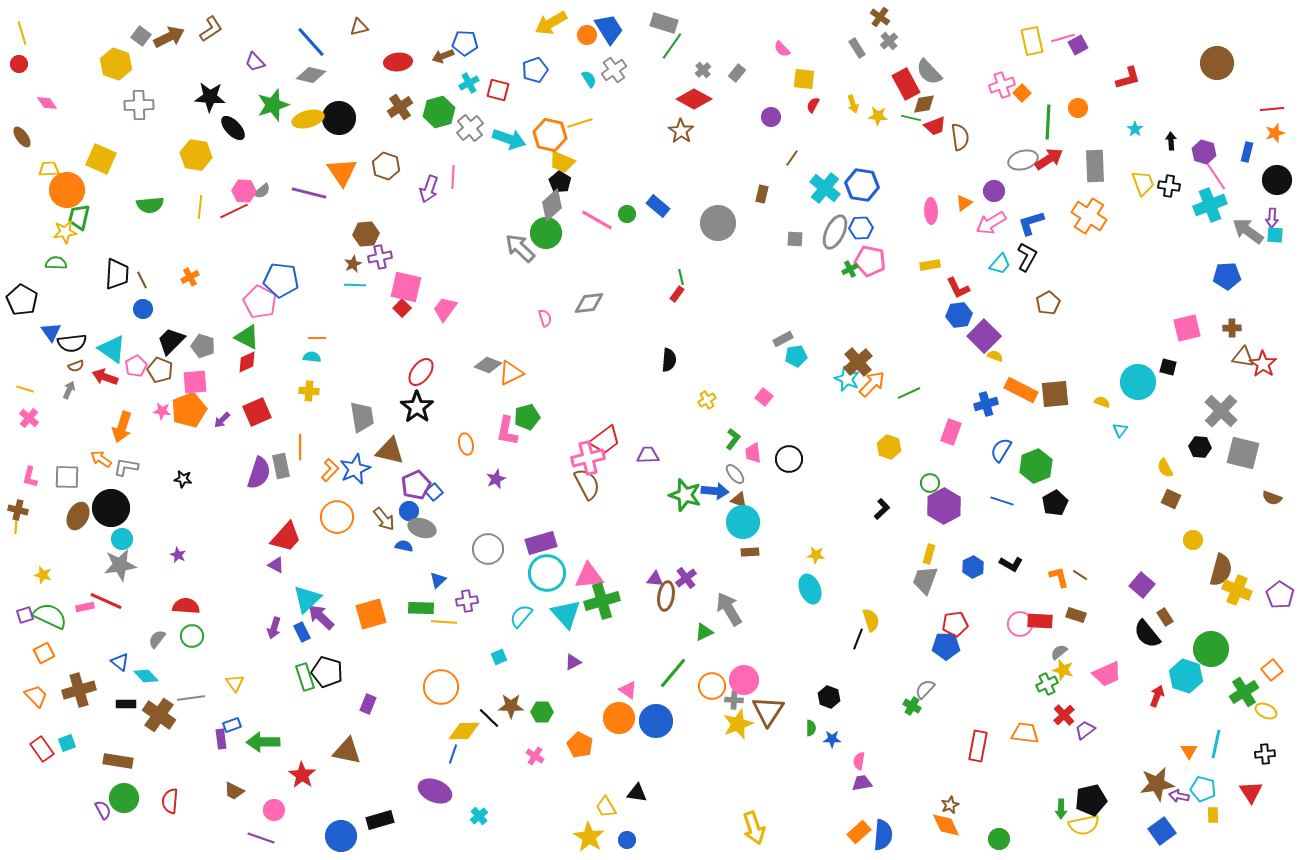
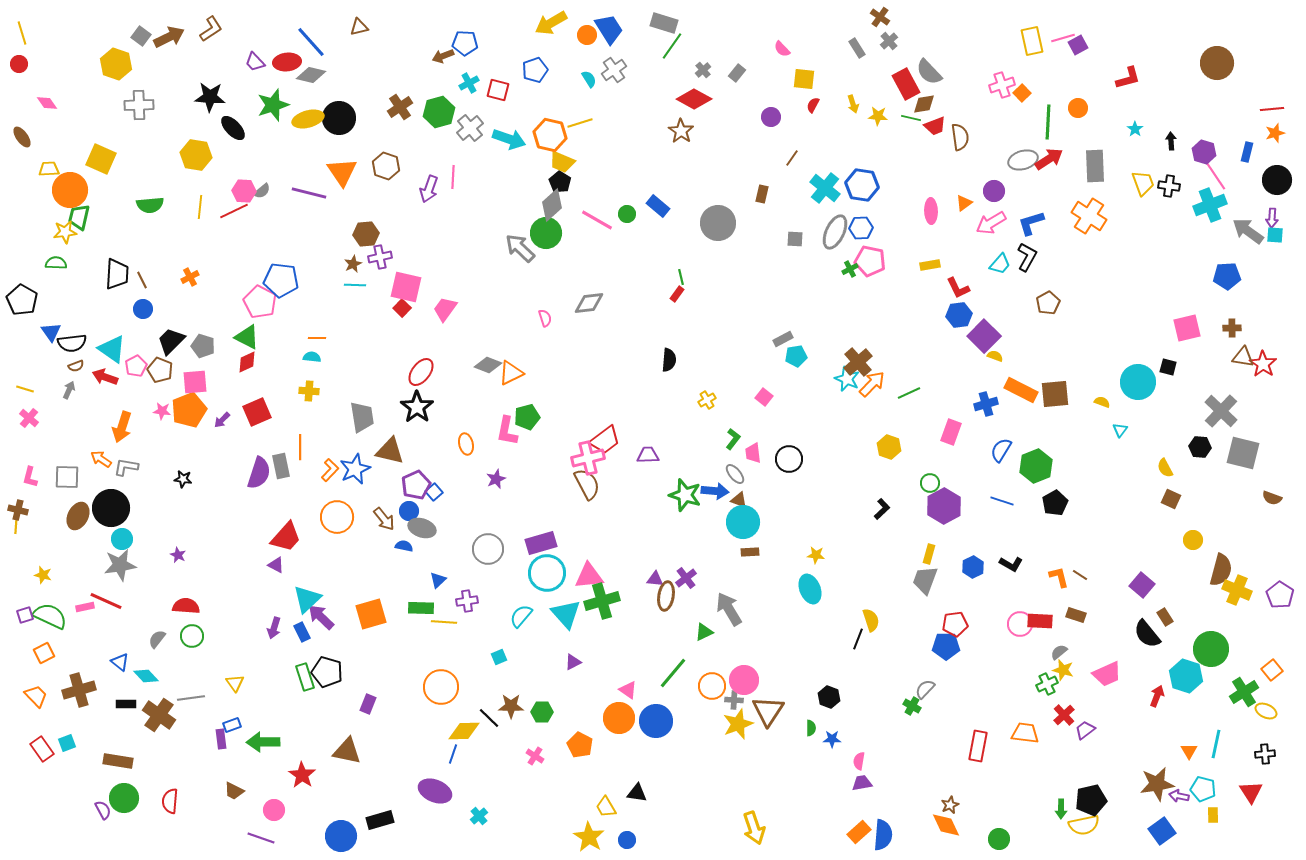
red ellipse at (398, 62): moved 111 px left
orange circle at (67, 190): moved 3 px right
